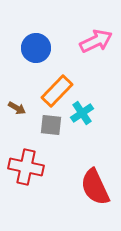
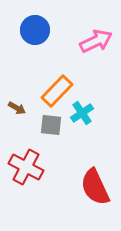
blue circle: moved 1 px left, 18 px up
red cross: rotated 16 degrees clockwise
